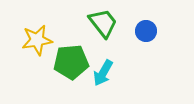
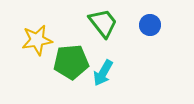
blue circle: moved 4 px right, 6 px up
